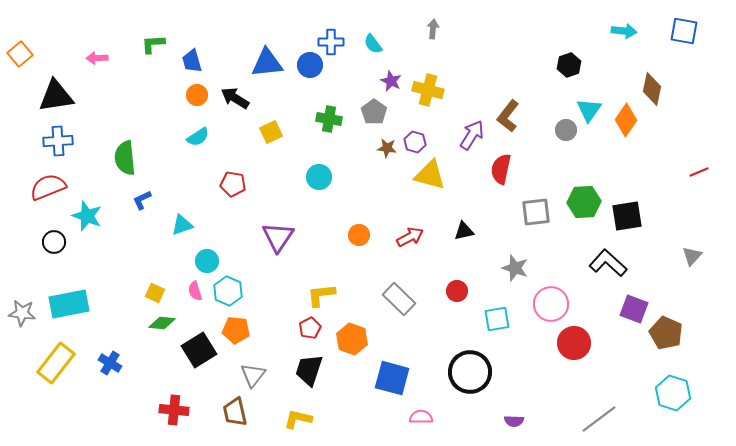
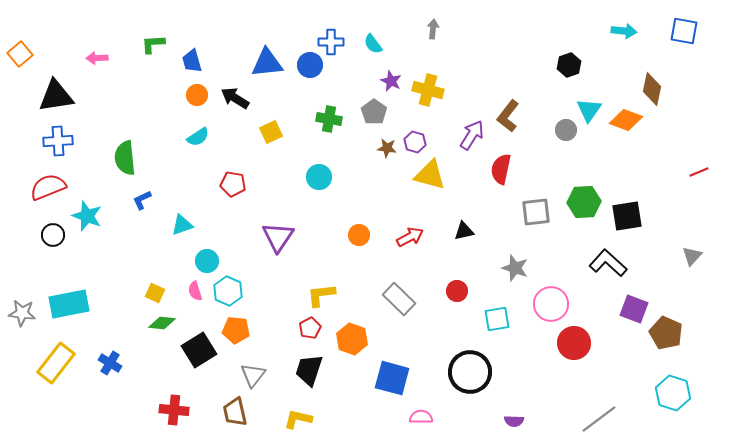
orange diamond at (626, 120): rotated 76 degrees clockwise
black circle at (54, 242): moved 1 px left, 7 px up
